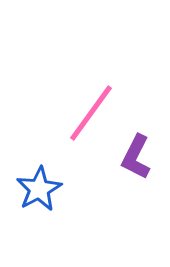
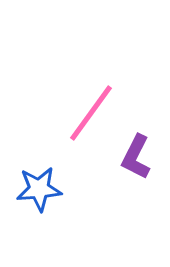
blue star: rotated 24 degrees clockwise
